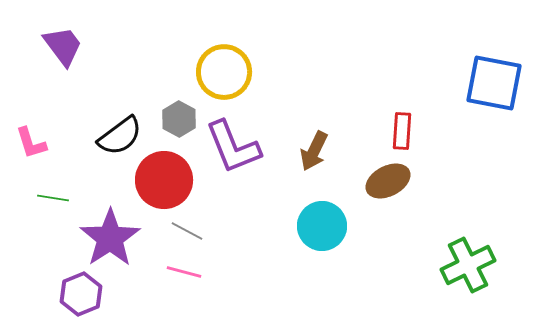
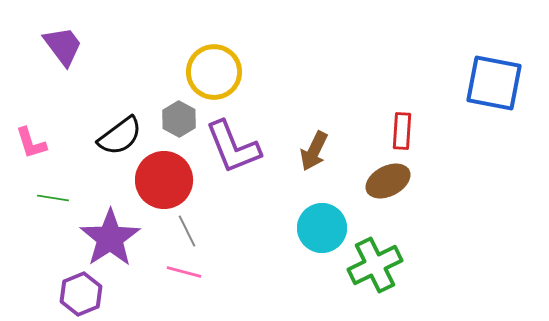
yellow circle: moved 10 px left
cyan circle: moved 2 px down
gray line: rotated 36 degrees clockwise
green cross: moved 93 px left
